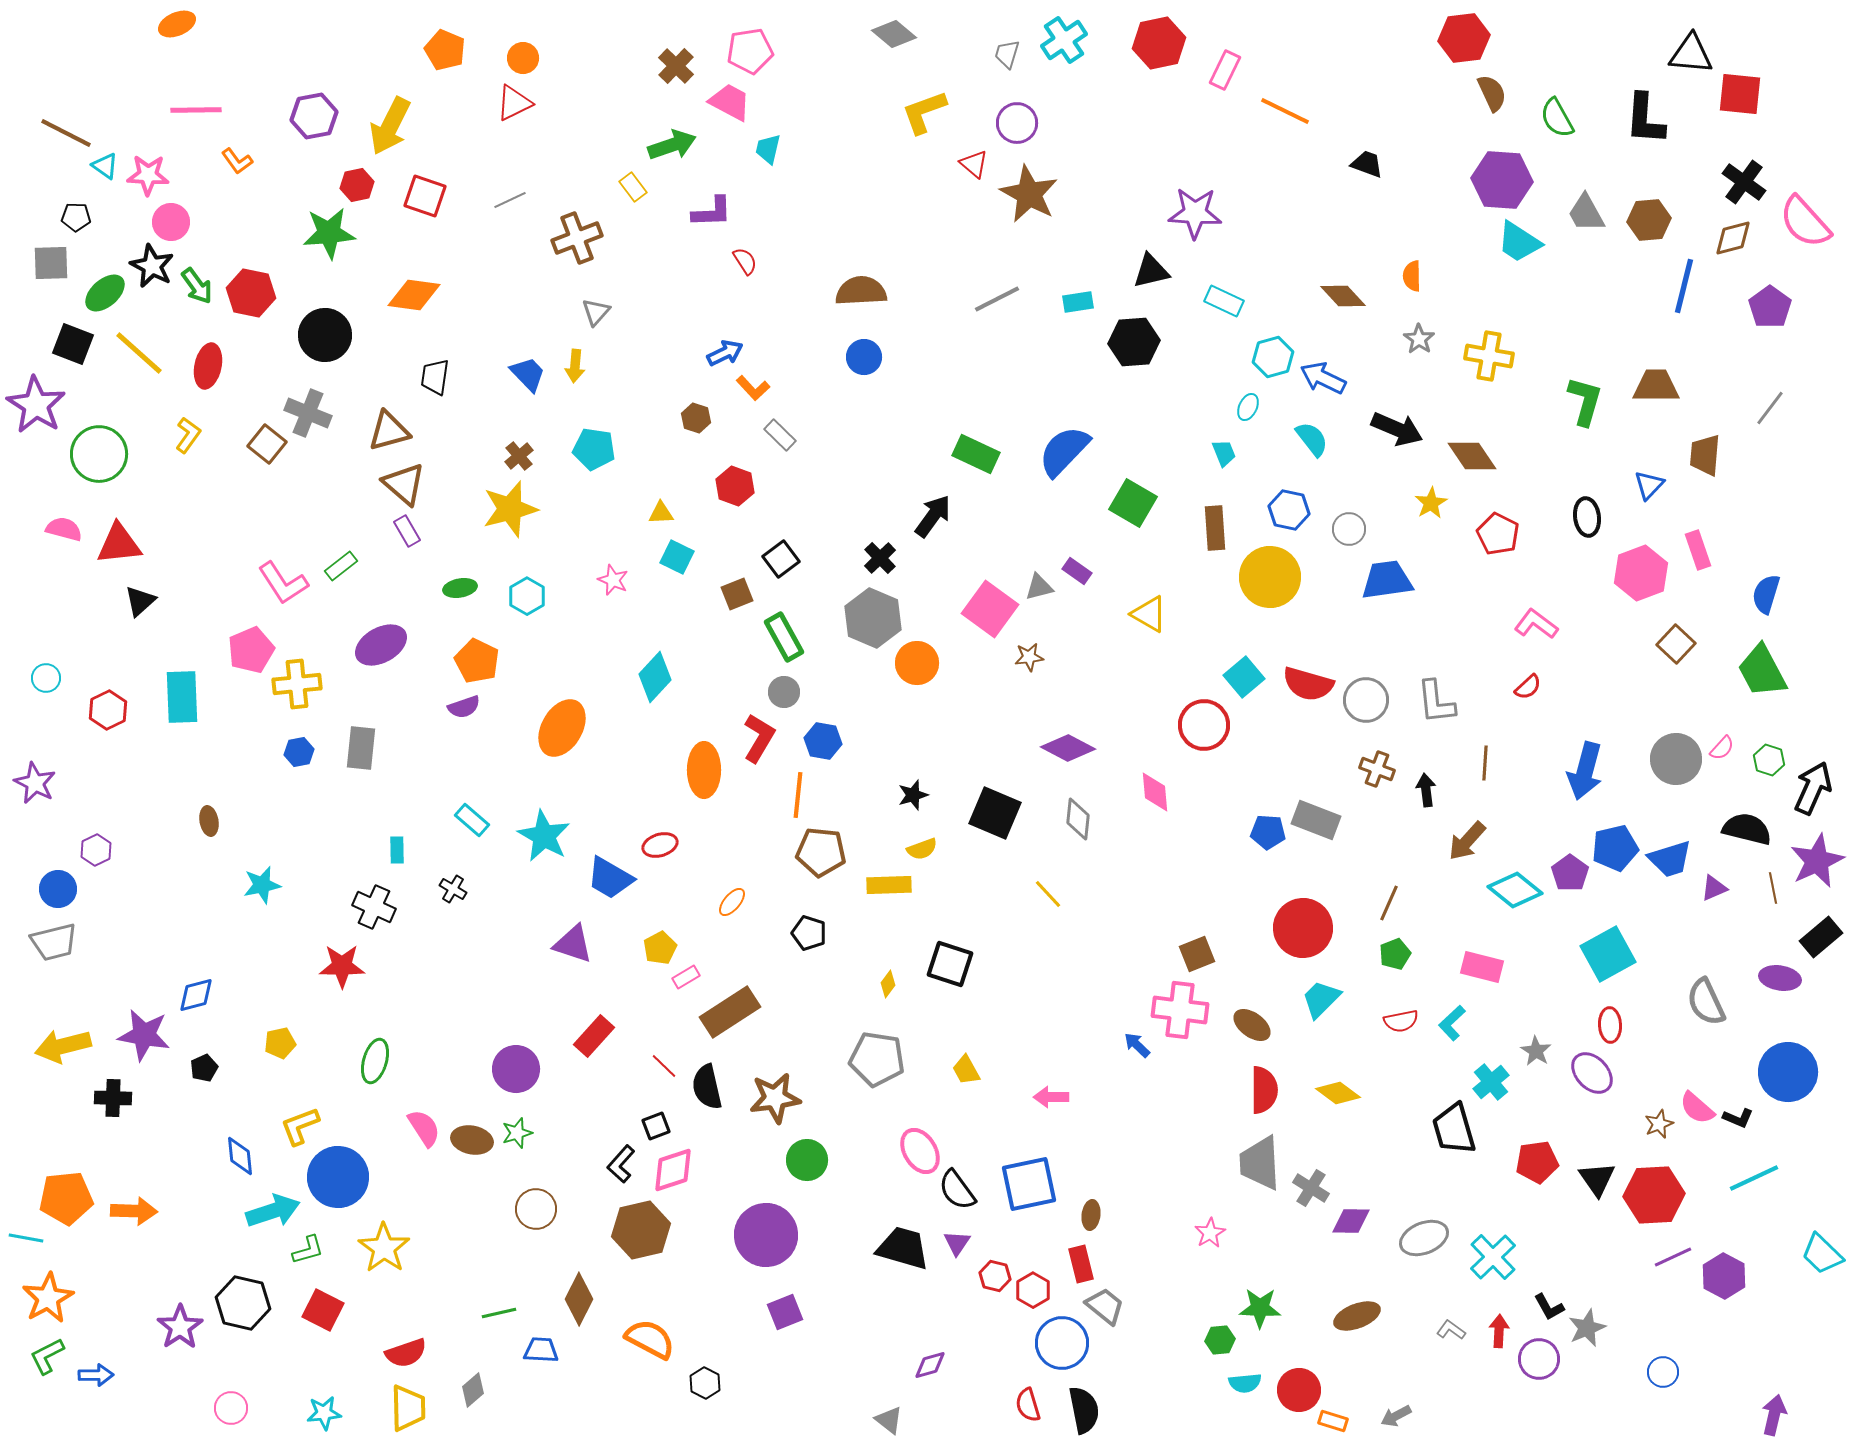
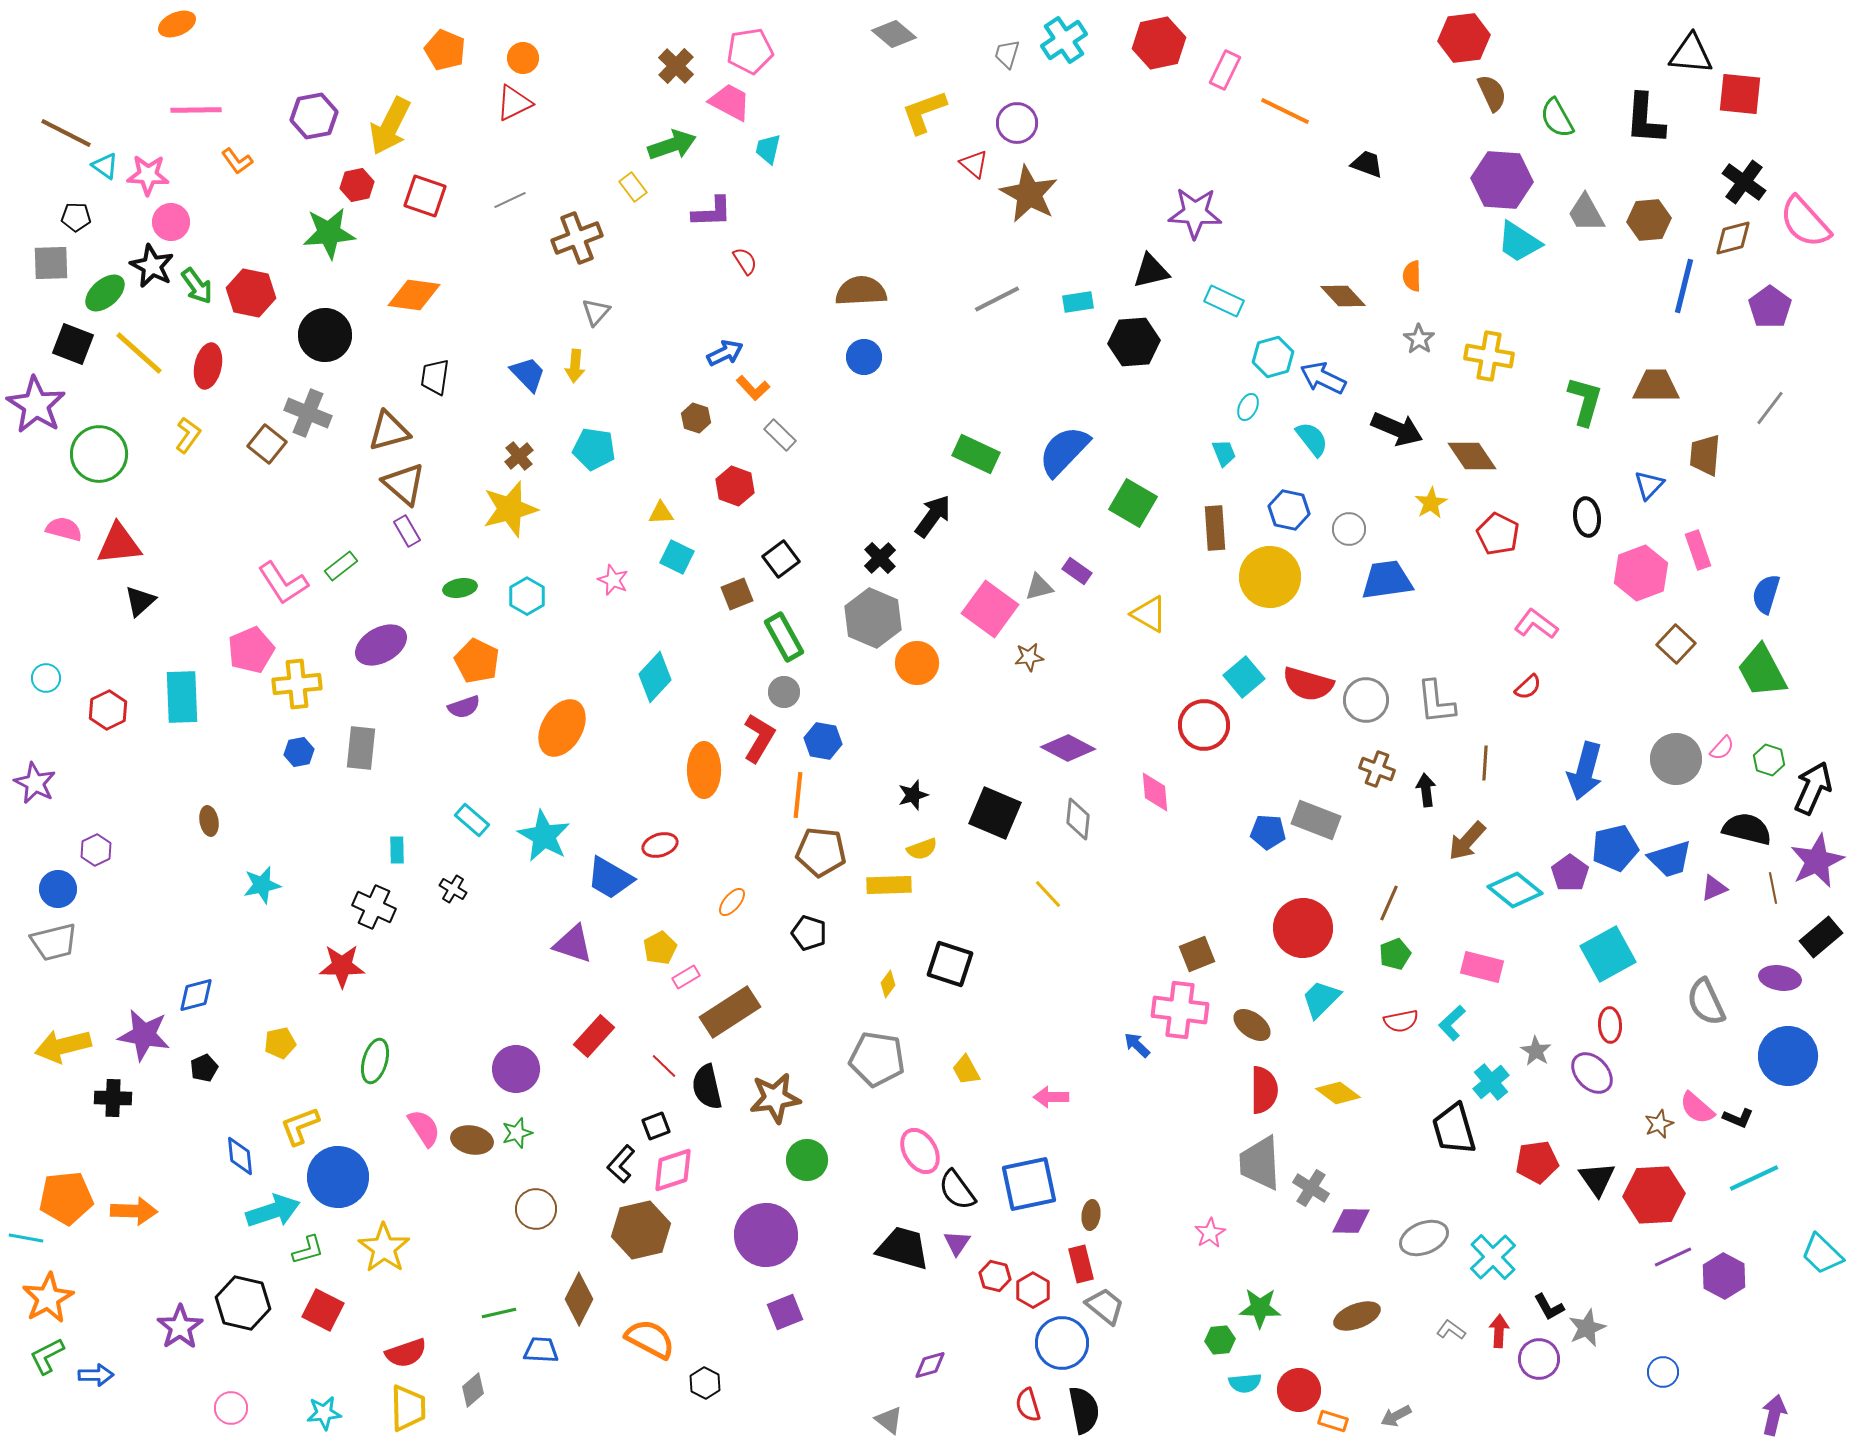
blue circle at (1788, 1072): moved 16 px up
